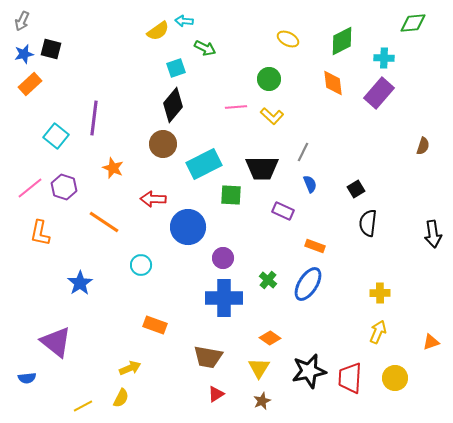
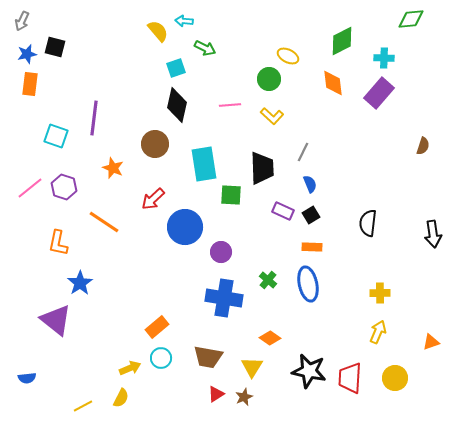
green diamond at (413, 23): moved 2 px left, 4 px up
yellow semicircle at (158, 31): rotated 95 degrees counterclockwise
yellow ellipse at (288, 39): moved 17 px down
black square at (51, 49): moved 4 px right, 2 px up
blue star at (24, 54): moved 3 px right
orange rectangle at (30, 84): rotated 40 degrees counterclockwise
black diamond at (173, 105): moved 4 px right; rotated 28 degrees counterclockwise
pink line at (236, 107): moved 6 px left, 2 px up
cyan square at (56, 136): rotated 20 degrees counterclockwise
brown circle at (163, 144): moved 8 px left
cyan rectangle at (204, 164): rotated 72 degrees counterclockwise
black trapezoid at (262, 168): rotated 92 degrees counterclockwise
black square at (356, 189): moved 45 px left, 26 px down
red arrow at (153, 199): rotated 45 degrees counterclockwise
blue circle at (188, 227): moved 3 px left
orange L-shape at (40, 233): moved 18 px right, 10 px down
orange rectangle at (315, 246): moved 3 px left, 1 px down; rotated 18 degrees counterclockwise
purple circle at (223, 258): moved 2 px left, 6 px up
cyan circle at (141, 265): moved 20 px right, 93 px down
blue ellipse at (308, 284): rotated 44 degrees counterclockwise
blue cross at (224, 298): rotated 9 degrees clockwise
orange rectangle at (155, 325): moved 2 px right, 2 px down; rotated 60 degrees counterclockwise
purple triangle at (56, 342): moved 22 px up
yellow triangle at (259, 368): moved 7 px left, 1 px up
black star at (309, 371): rotated 24 degrees clockwise
brown star at (262, 401): moved 18 px left, 4 px up
